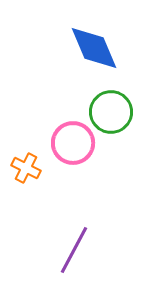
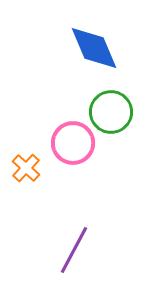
orange cross: rotated 16 degrees clockwise
